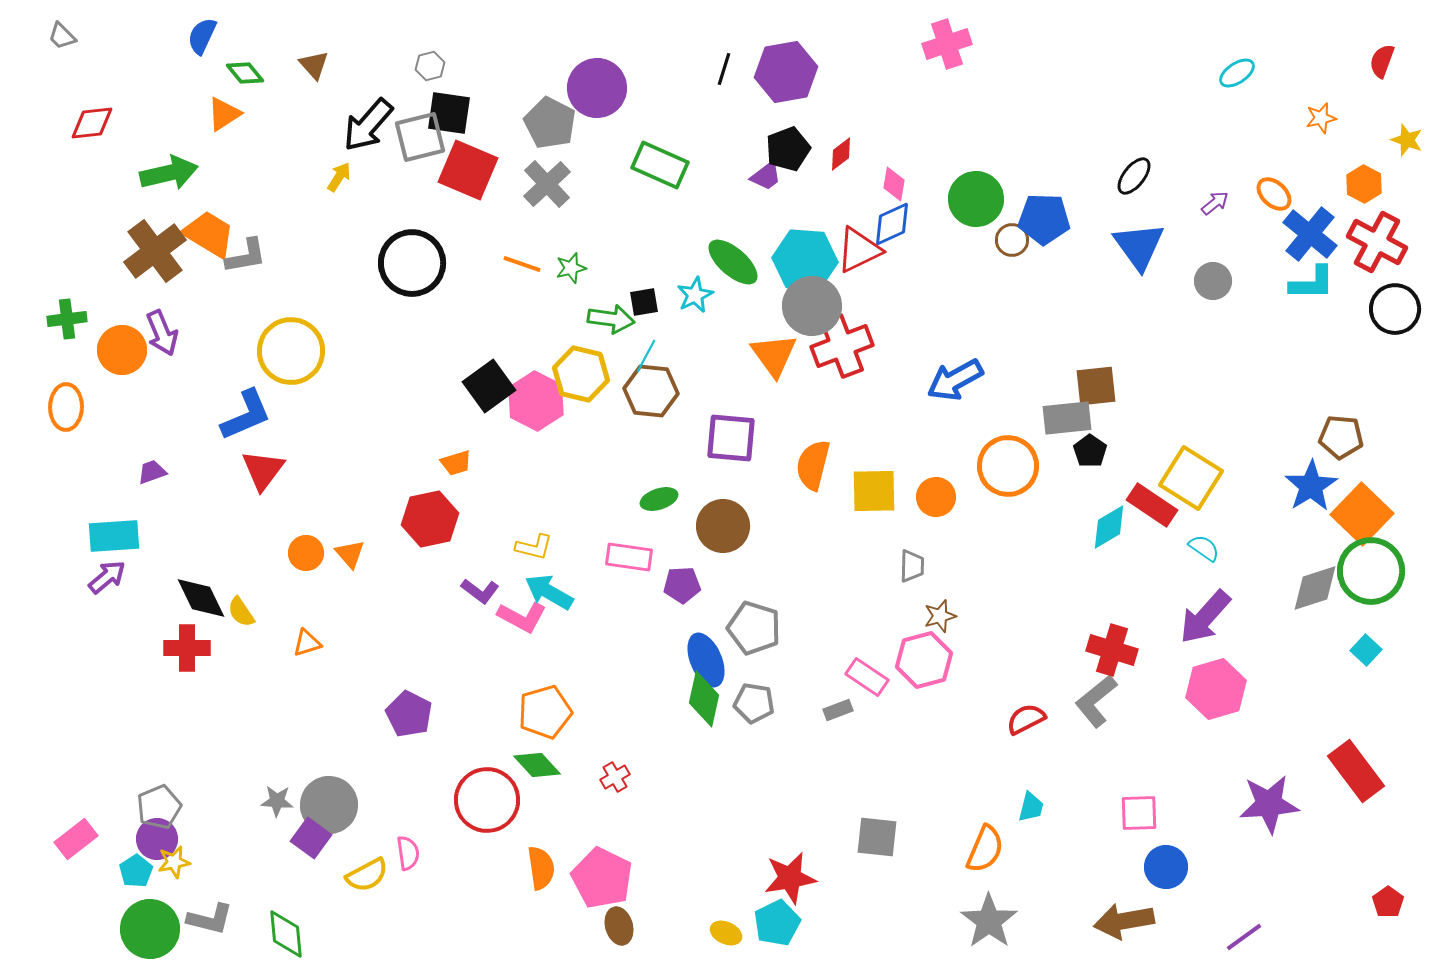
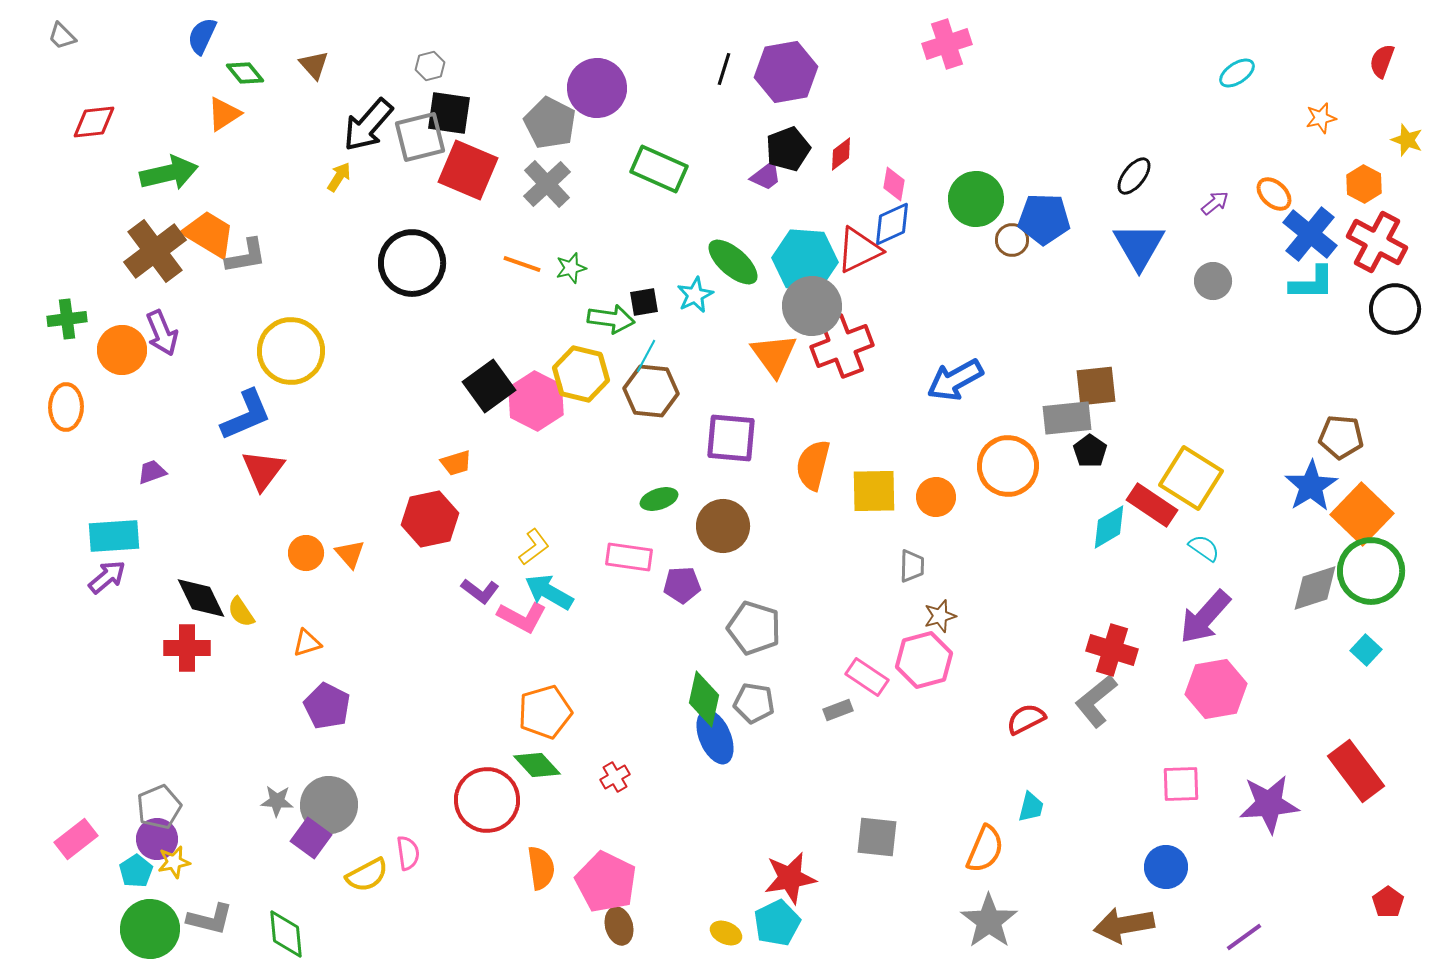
red diamond at (92, 123): moved 2 px right, 1 px up
green rectangle at (660, 165): moved 1 px left, 4 px down
blue triangle at (1139, 246): rotated 6 degrees clockwise
yellow L-shape at (534, 547): rotated 51 degrees counterclockwise
blue ellipse at (706, 660): moved 9 px right, 77 px down
pink hexagon at (1216, 689): rotated 6 degrees clockwise
purple pentagon at (409, 714): moved 82 px left, 8 px up
pink square at (1139, 813): moved 42 px right, 29 px up
pink pentagon at (602, 878): moved 4 px right, 4 px down
brown arrow at (1124, 921): moved 4 px down
